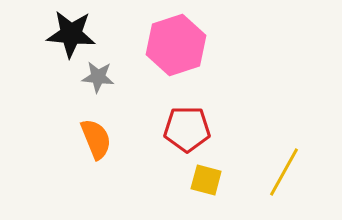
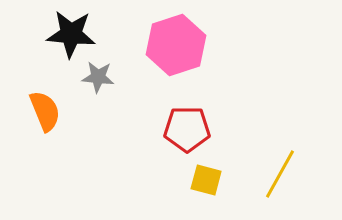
orange semicircle: moved 51 px left, 28 px up
yellow line: moved 4 px left, 2 px down
